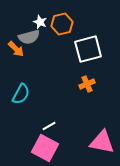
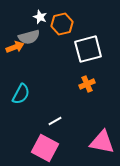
white star: moved 5 px up
orange arrow: moved 1 px left, 2 px up; rotated 66 degrees counterclockwise
white line: moved 6 px right, 5 px up
